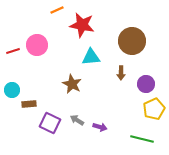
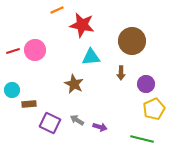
pink circle: moved 2 px left, 5 px down
brown star: moved 2 px right
